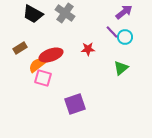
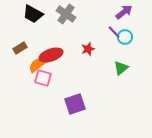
gray cross: moved 1 px right, 1 px down
purple line: moved 2 px right
red star: rotated 16 degrees counterclockwise
